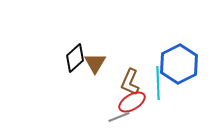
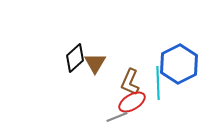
gray line: moved 2 px left
